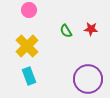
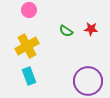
green semicircle: rotated 24 degrees counterclockwise
yellow cross: rotated 15 degrees clockwise
purple circle: moved 2 px down
